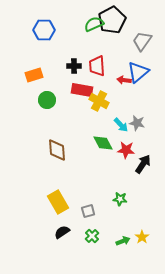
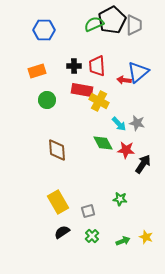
gray trapezoid: moved 8 px left, 16 px up; rotated 145 degrees clockwise
orange rectangle: moved 3 px right, 4 px up
cyan arrow: moved 2 px left, 1 px up
yellow star: moved 4 px right; rotated 16 degrees counterclockwise
